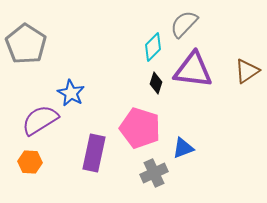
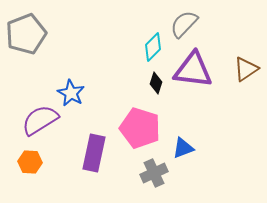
gray pentagon: moved 10 px up; rotated 18 degrees clockwise
brown triangle: moved 1 px left, 2 px up
